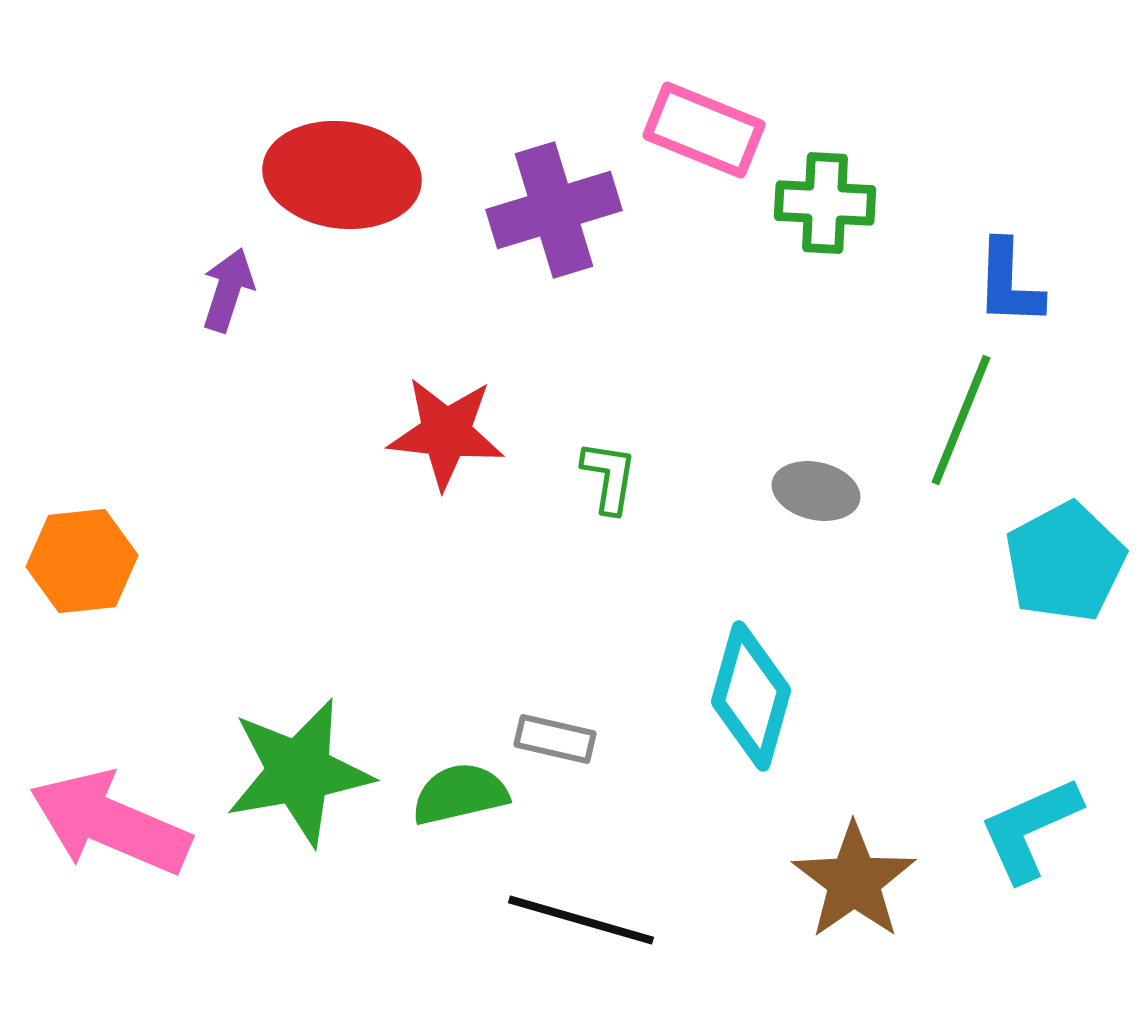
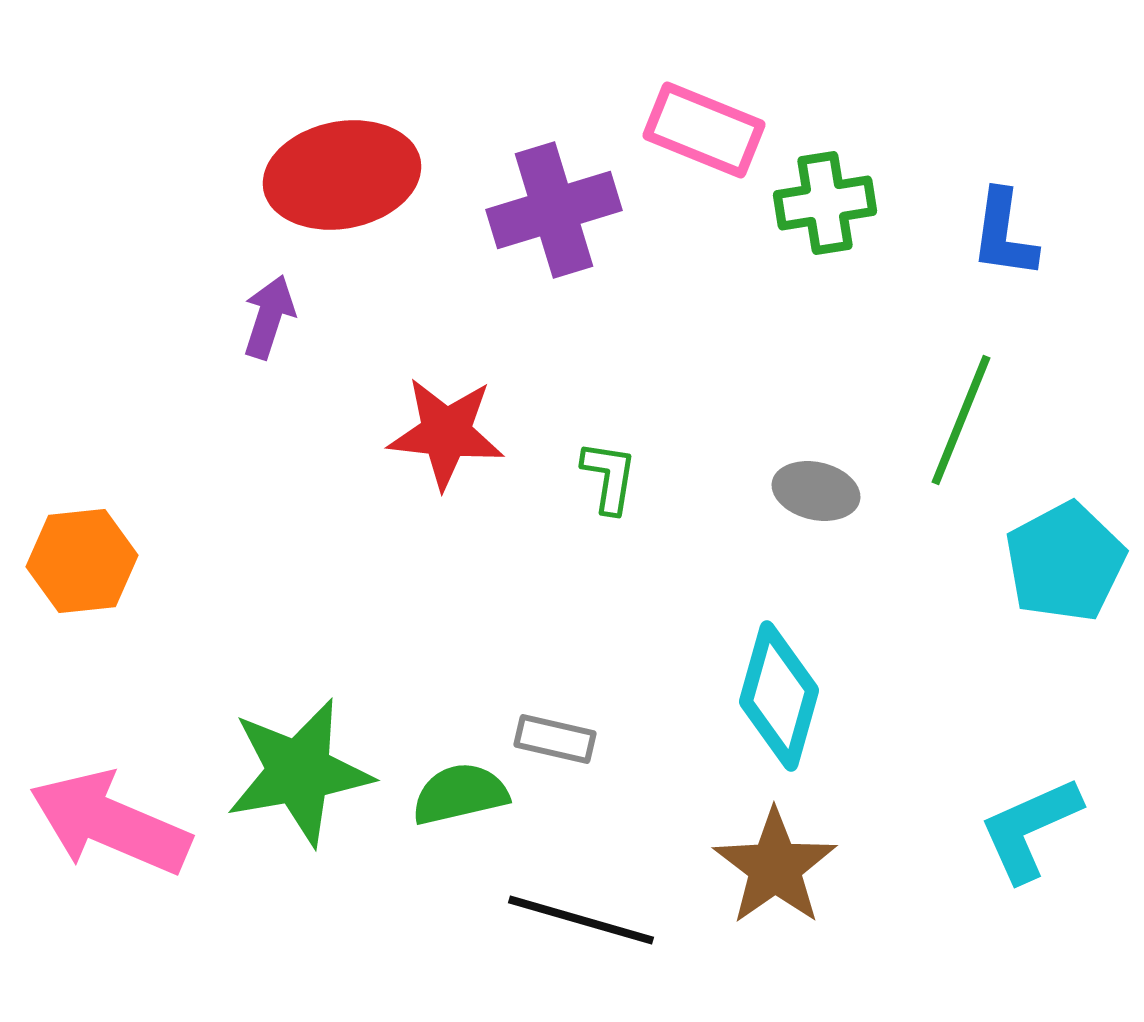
red ellipse: rotated 18 degrees counterclockwise
green cross: rotated 12 degrees counterclockwise
blue L-shape: moved 5 px left, 49 px up; rotated 6 degrees clockwise
purple arrow: moved 41 px right, 27 px down
cyan diamond: moved 28 px right
brown star: moved 79 px left, 14 px up
